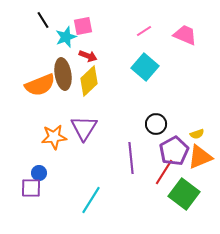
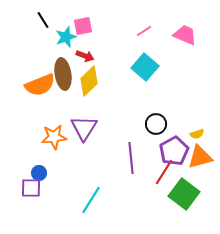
red arrow: moved 3 px left
orange triangle: rotated 8 degrees clockwise
